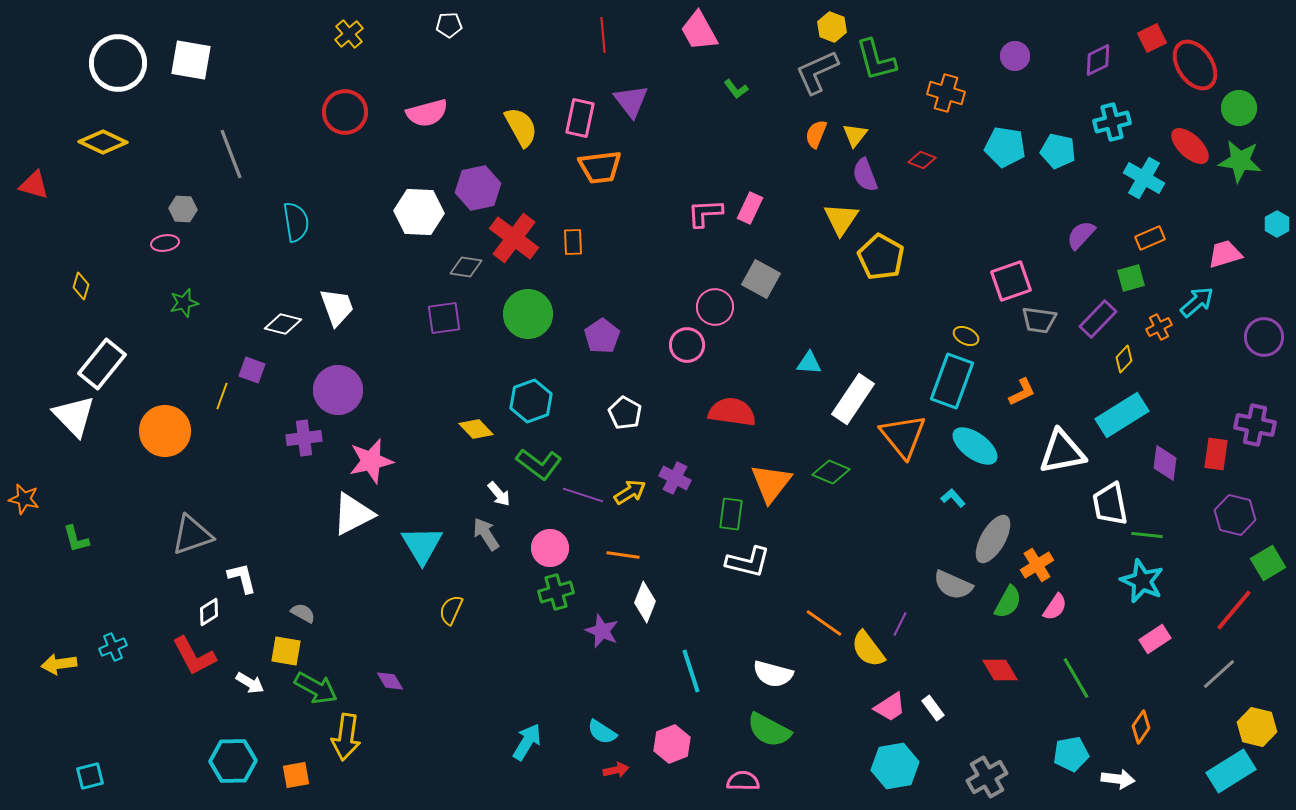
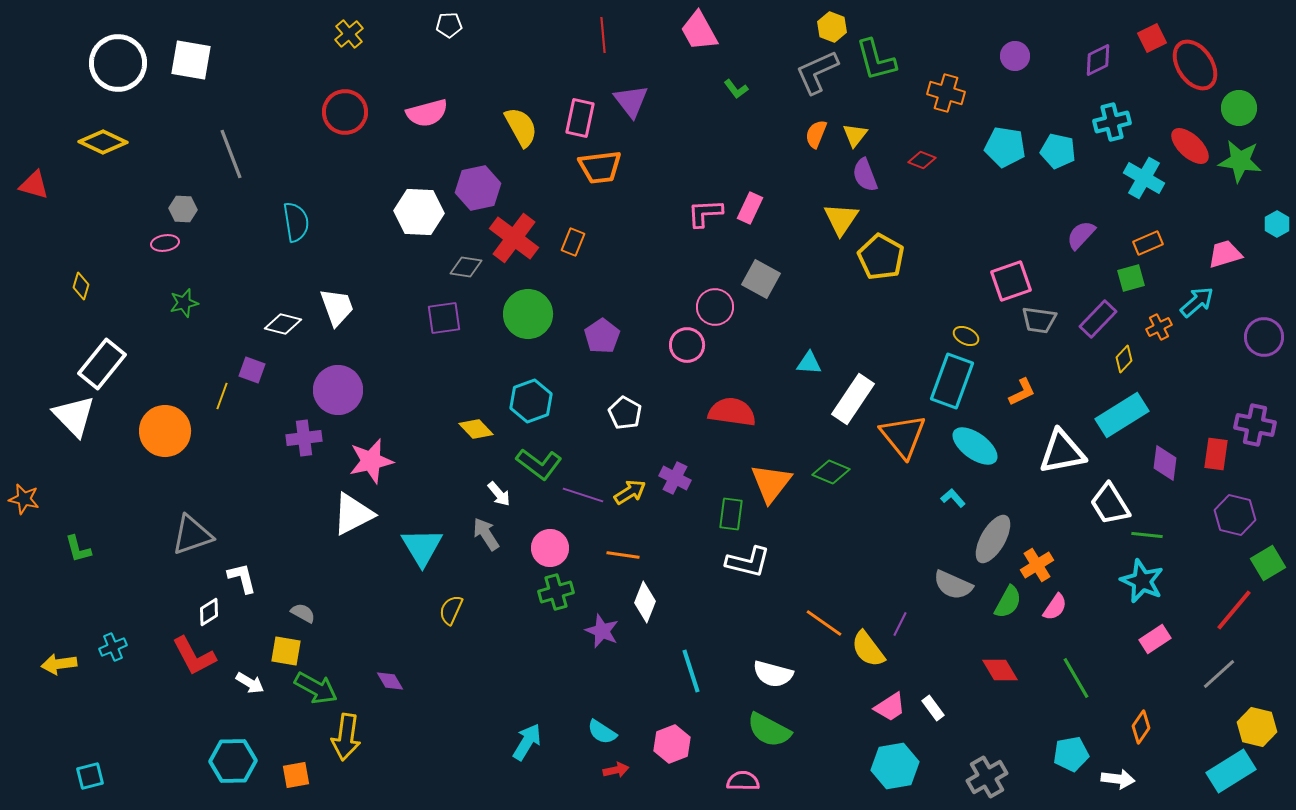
orange rectangle at (1150, 238): moved 2 px left, 5 px down
orange rectangle at (573, 242): rotated 24 degrees clockwise
white trapezoid at (1110, 504): rotated 21 degrees counterclockwise
green L-shape at (76, 539): moved 2 px right, 10 px down
cyan triangle at (422, 545): moved 2 px down
